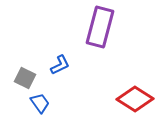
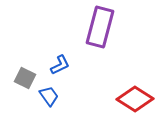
blue trapezoid: moved 9 px right, 7 px up
